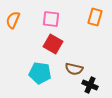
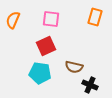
red square: moved 7 px left, 2 px down; rotated 36 degrees clockwise
brown semicircle: moved 2 px up
